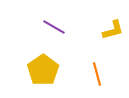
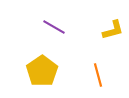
yellow pentagon: moved 1 px left, 1 px down
orange line: moved 1 px right, 1 px down
